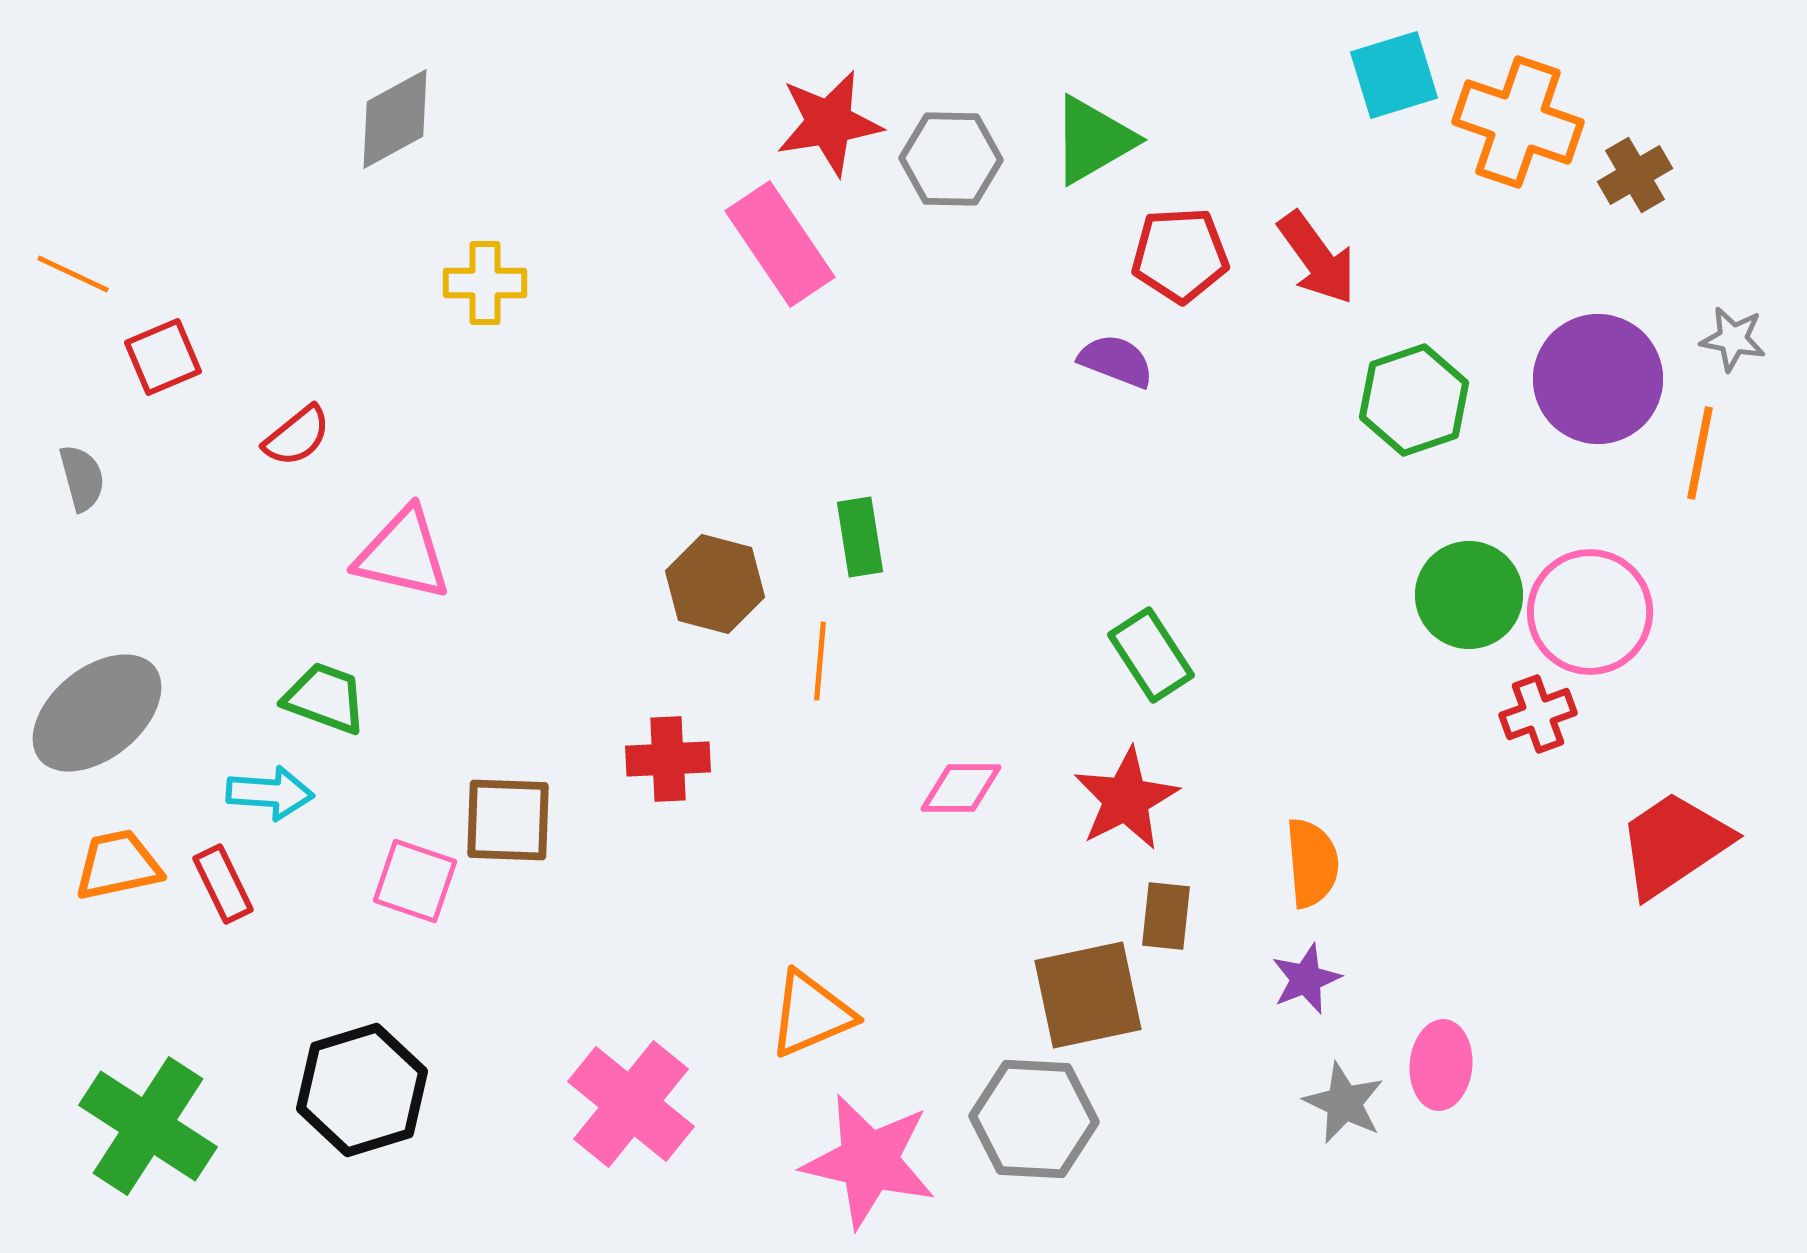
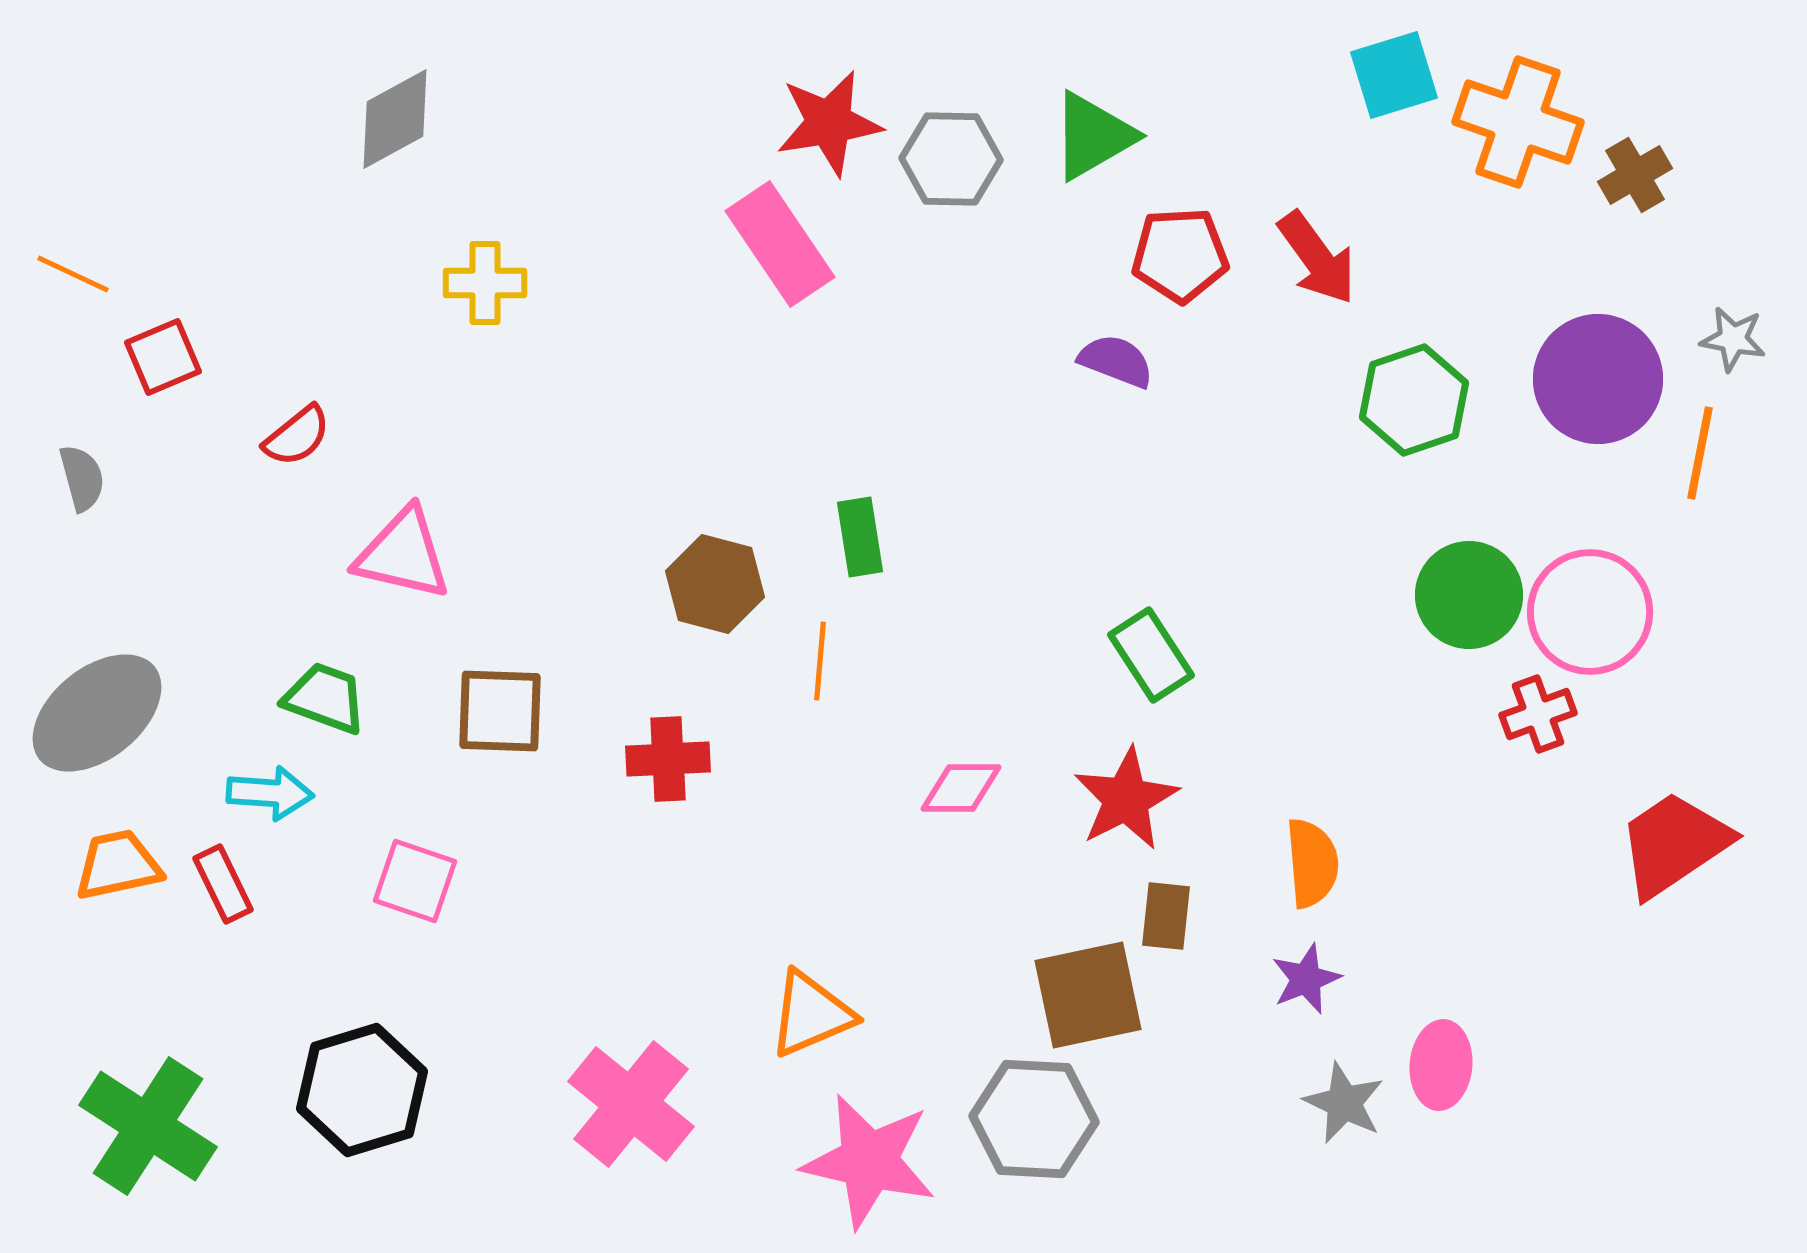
green triangle at (1093, 140): moved 4 px up
brown square at (508, 820): moved 8 px left, 109 px up
